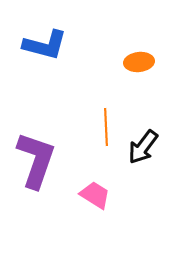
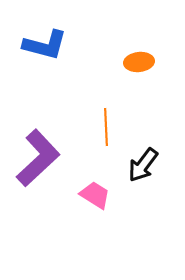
black arrow: moved 18 px down
purple L-shape: moved 2 px right, 2 px up; rotated 28 degrees clockwise
